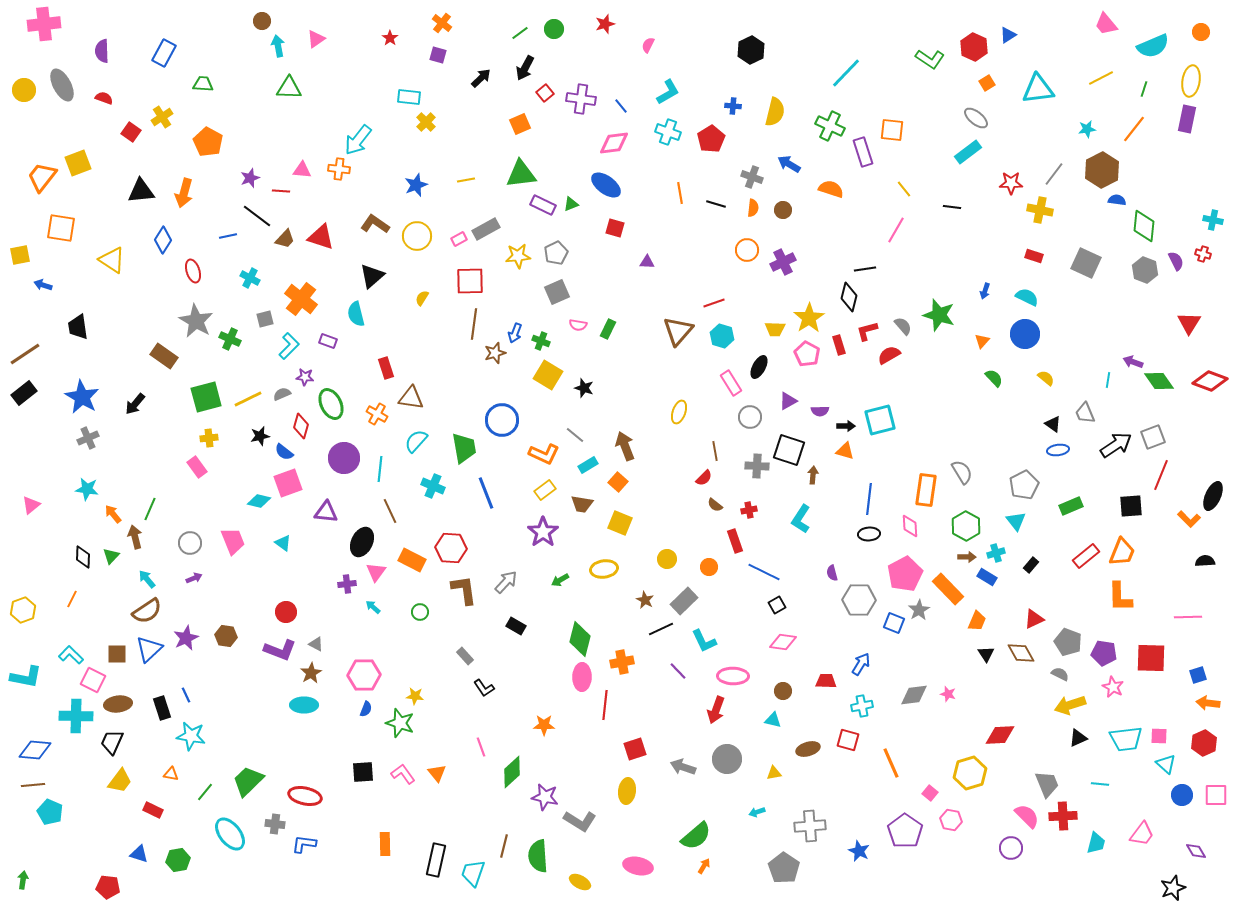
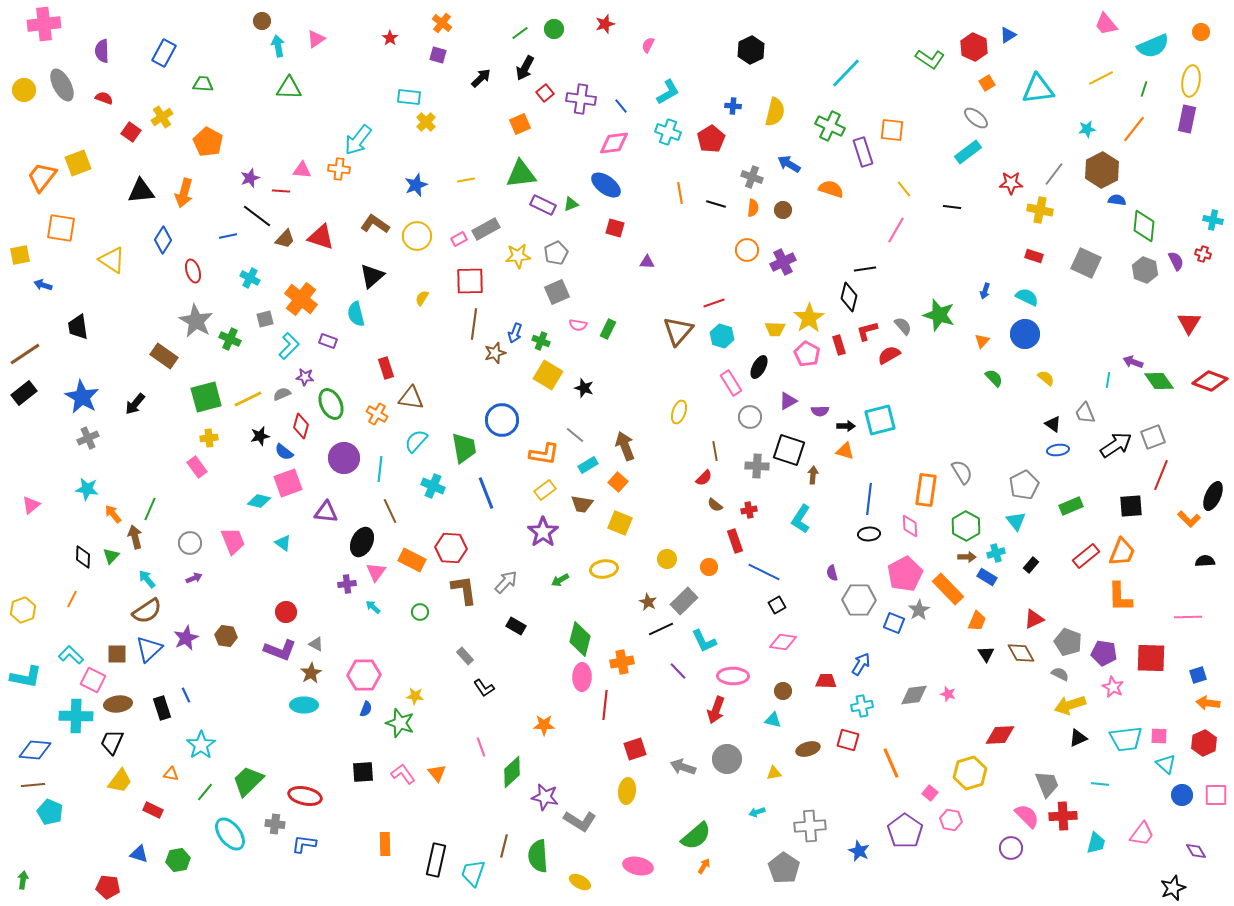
orange L-shape at (544, 454): rotated 16 degrees counterclockwise
brown star at (645, 600): moved 3 px right, 2 px down
cyan star at (191, 736): moved 10 px right, 9 px down; rotated 28 degrees clockwise
